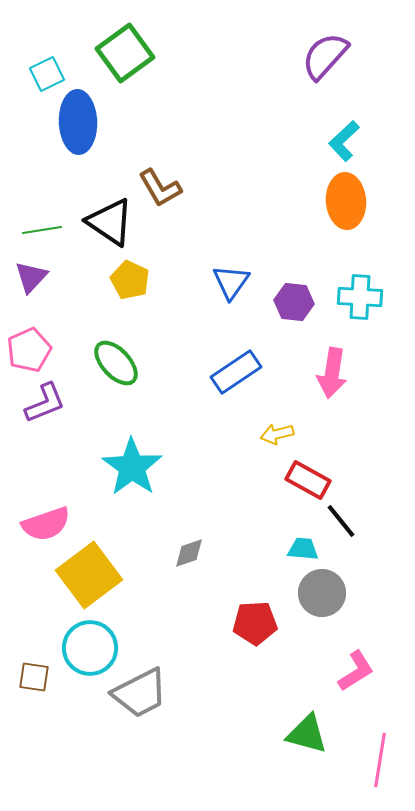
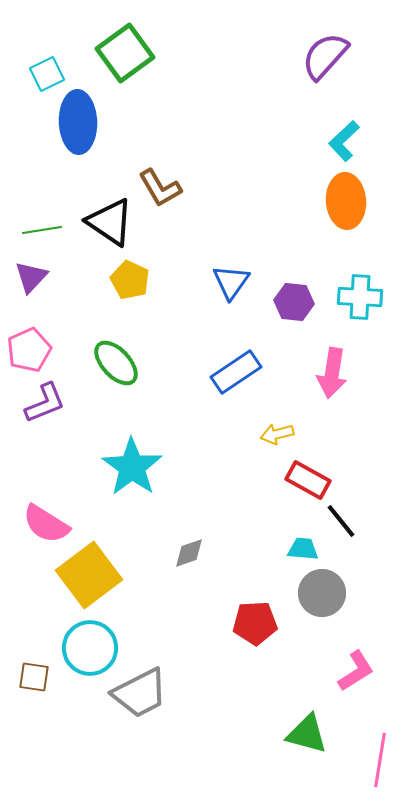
pink semicircle: rotated 51 degrees clockwise
